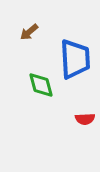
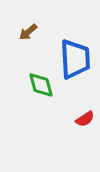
brown arrow: moved 1 px left
red semicircle: rotated 30 degrees counterclockwise
